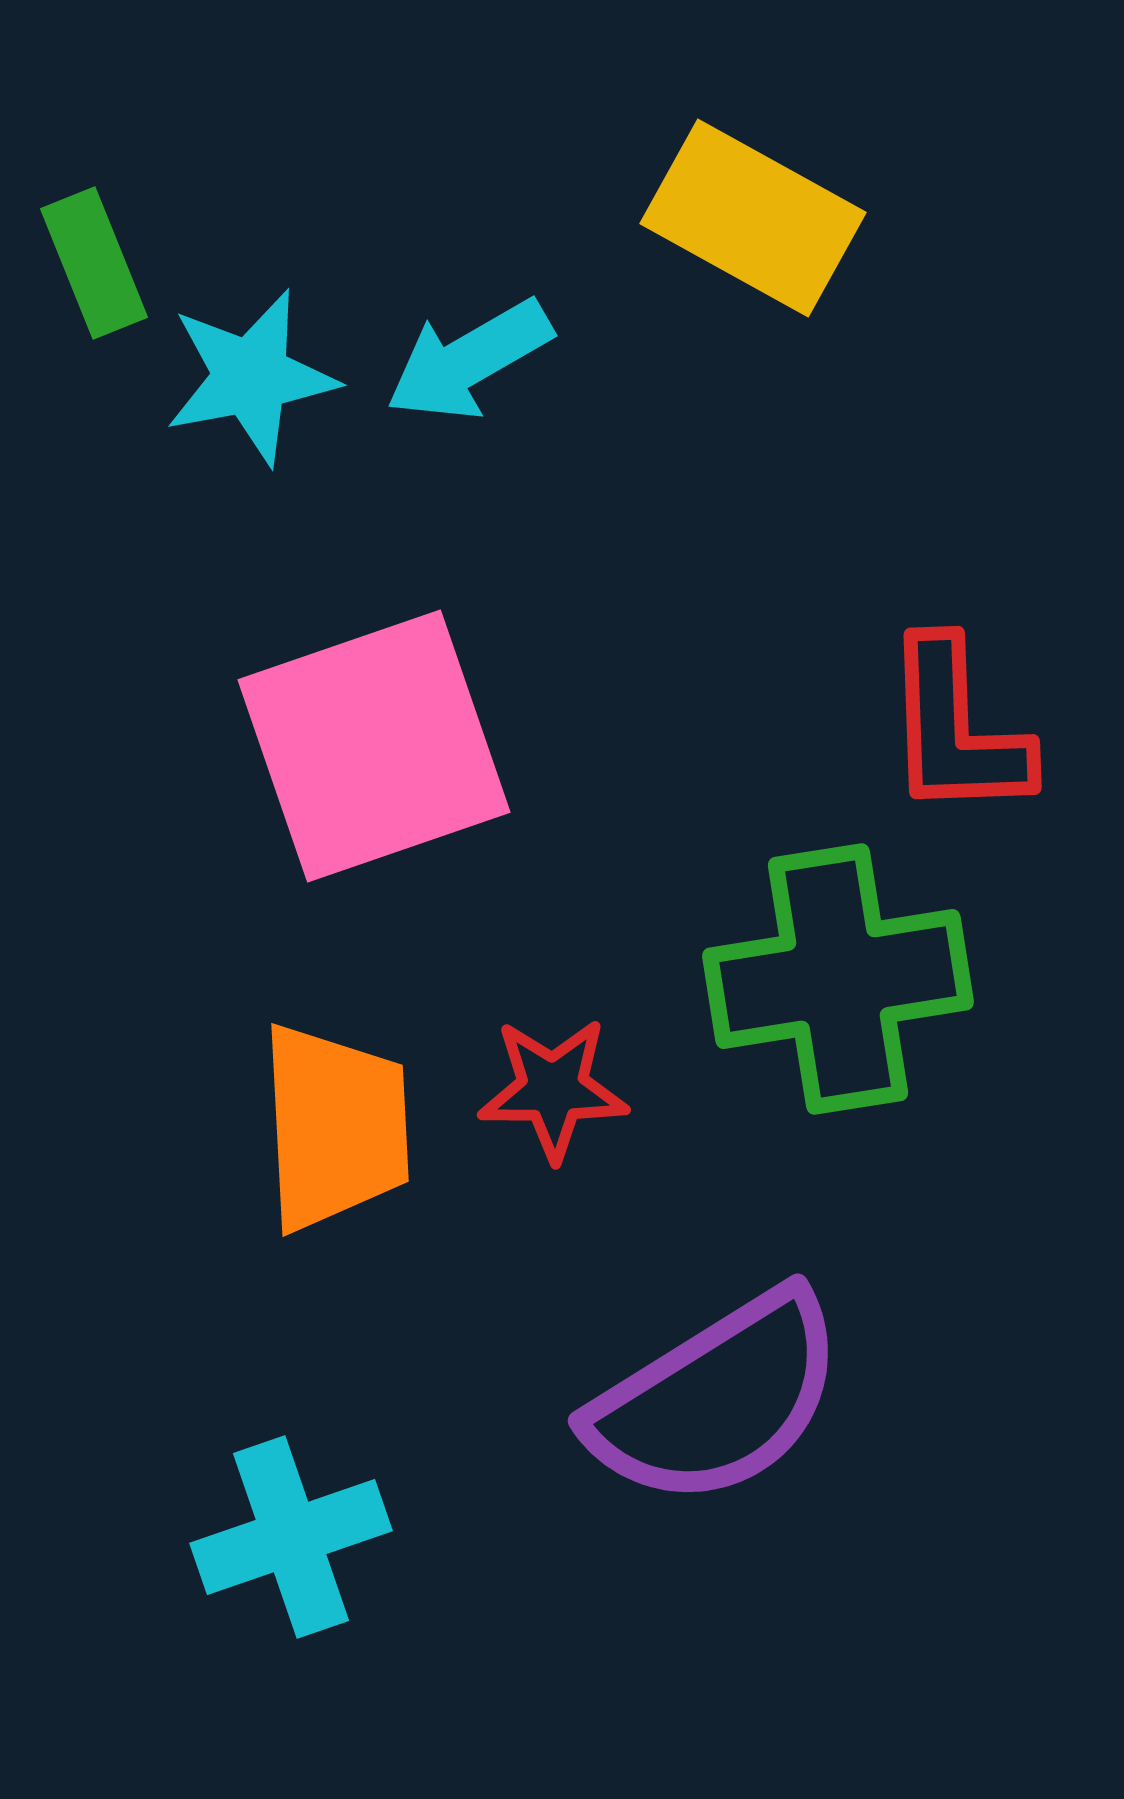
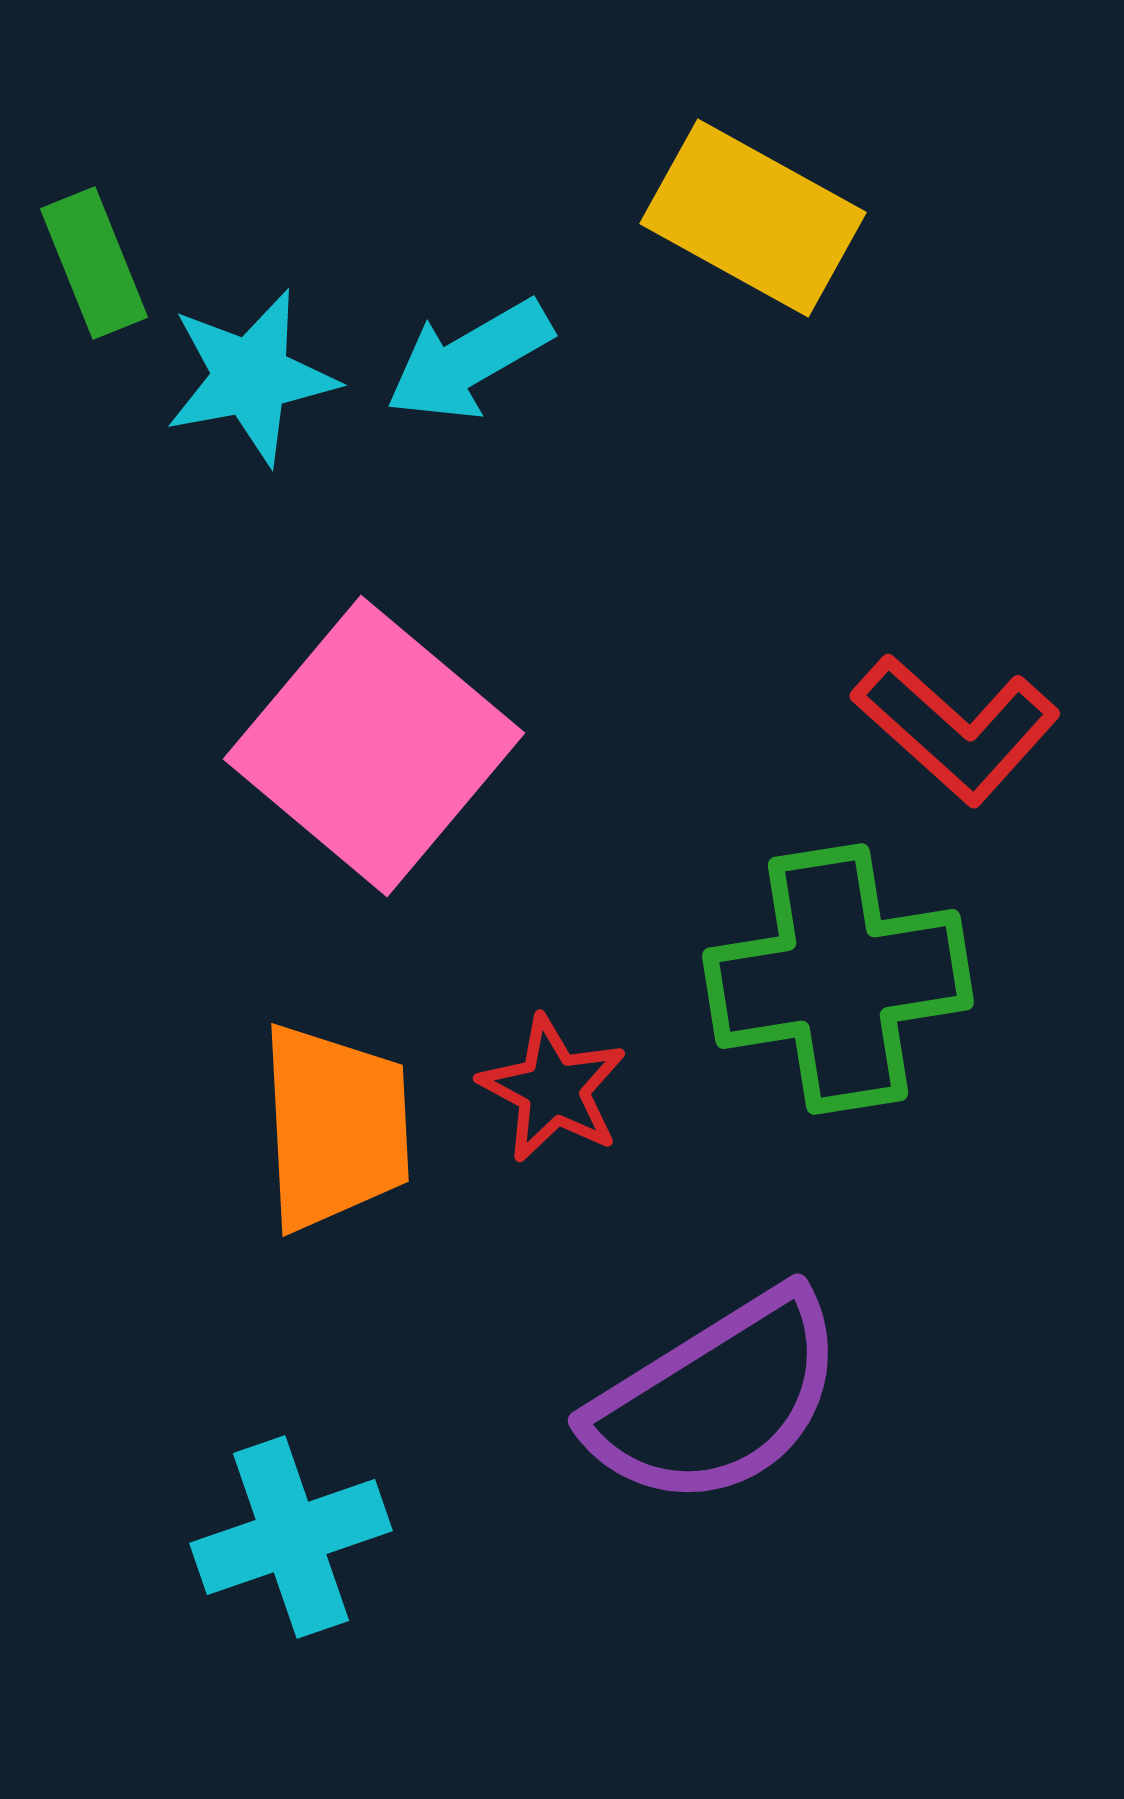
red L-shape: rotated 46 degrees counterclockwise
pink square: rotated 31 degrees counterclockwise
red star: rotated 28 degrees clockwise
